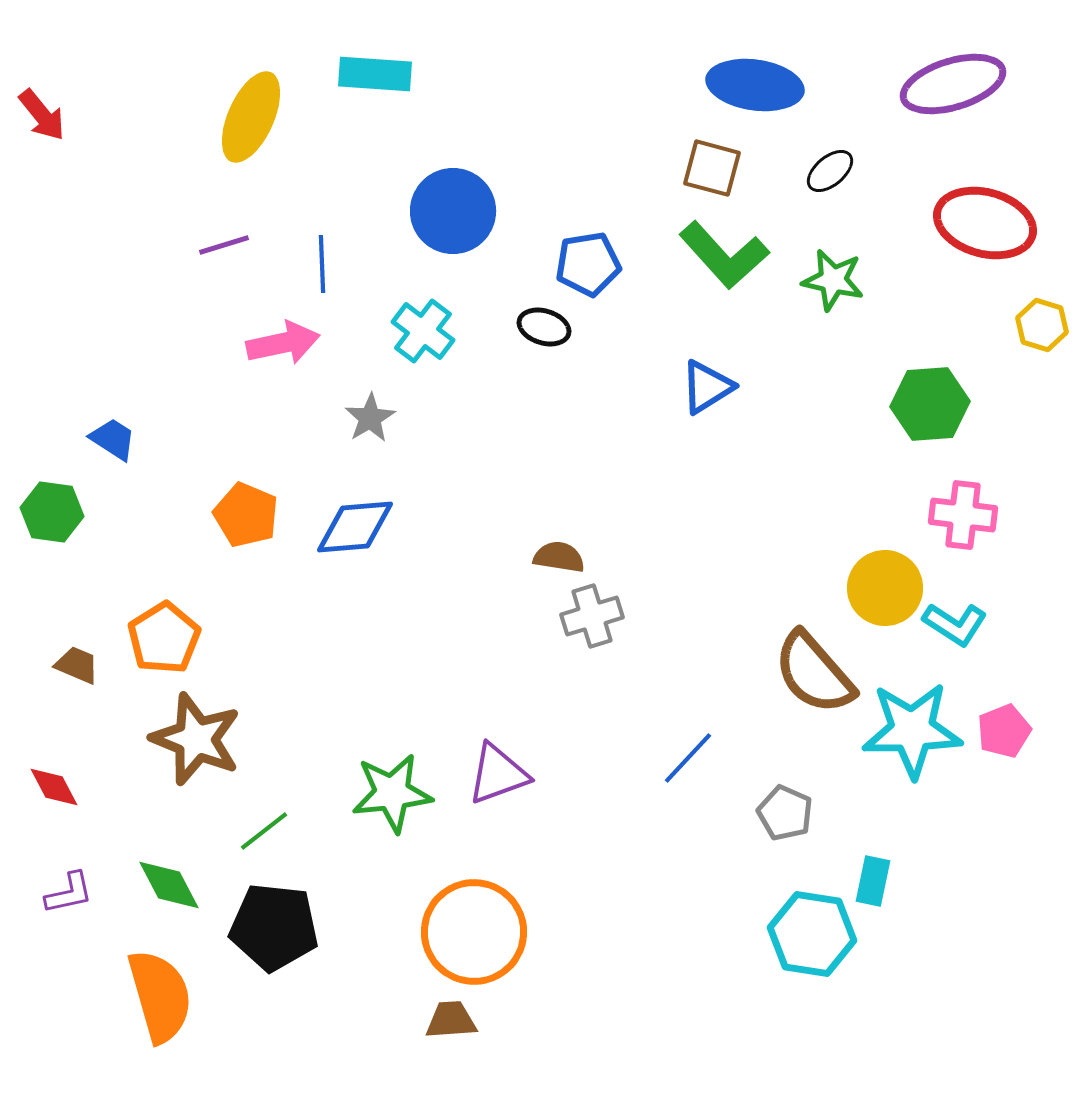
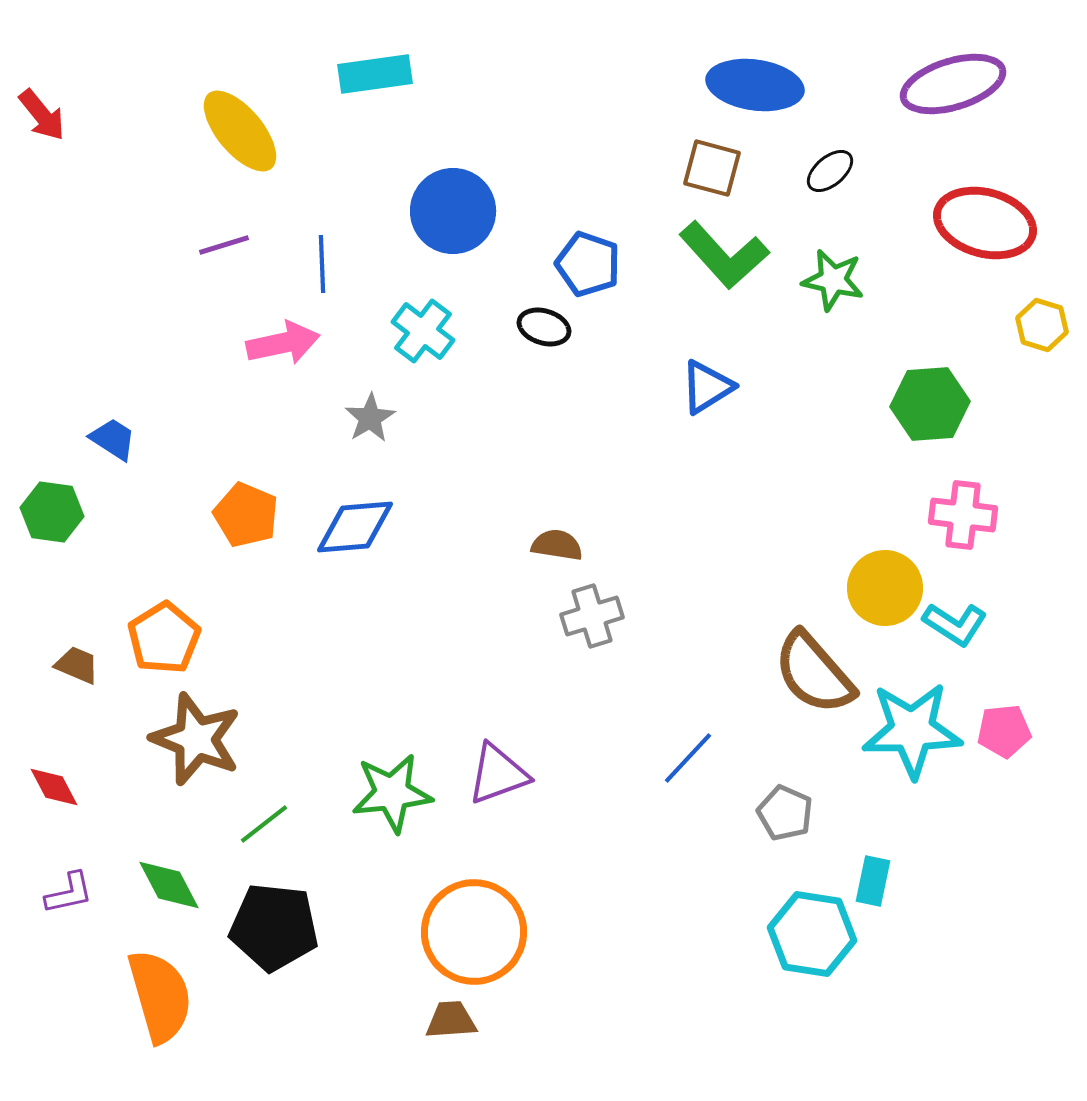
cyan rectangle at (375, 74): rotated 12 degrees counterclockwise
yellow ellipse at (251, 117): moved 11 px left, 14 px down; rotated 64 degrees counterclockwise
blue pentagon at (588, 264): rotated 28 degrees clockwise
brown semicircle at (559, 557): moved 2 px left, 12 px up
pink pentagon at (1004, 731): rotated 16 degrees clockwise
green line at (264, 831): moved 7 px up
